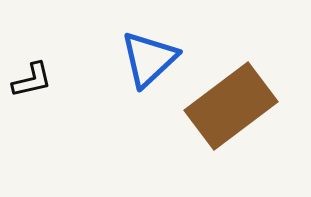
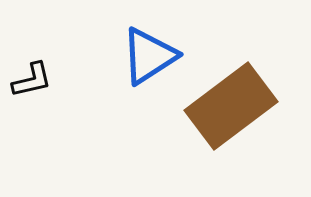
blue triangle: moved 3 px up; rotated 10 degrees clockwise
